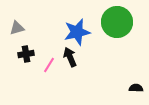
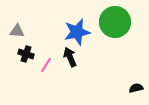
green circle: moved 2 px left
gray triangle: moved 3 px down; rotated 21 degrees clockwise
black cross: rotated 28 degrees clockwise
pink line: moved 3 px left
black semicircle: rotated 16 degrees counterclockwise
